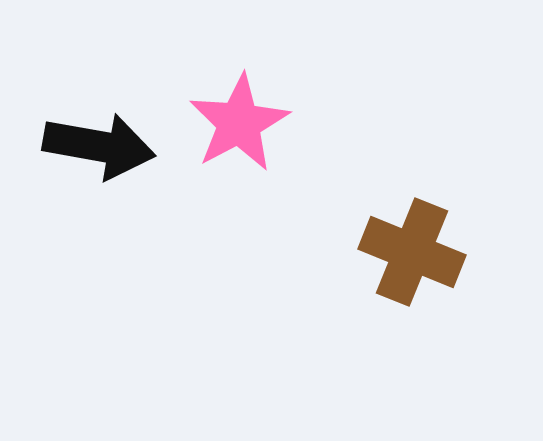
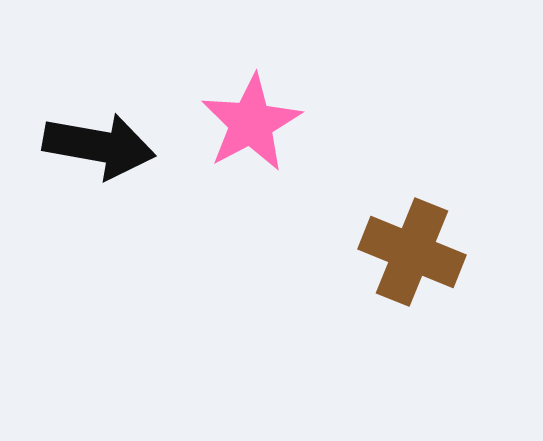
pink star: moved 12 px right
